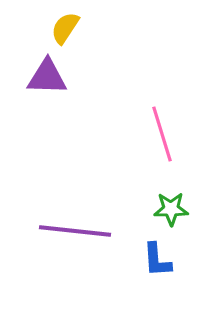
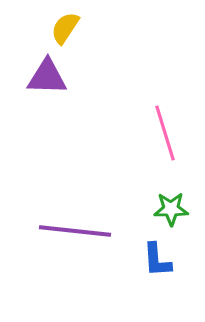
pink line: moved 3 px right, 1 px up
